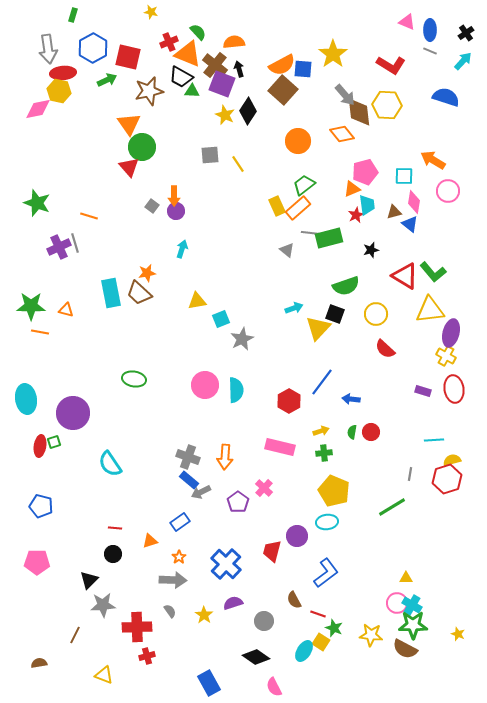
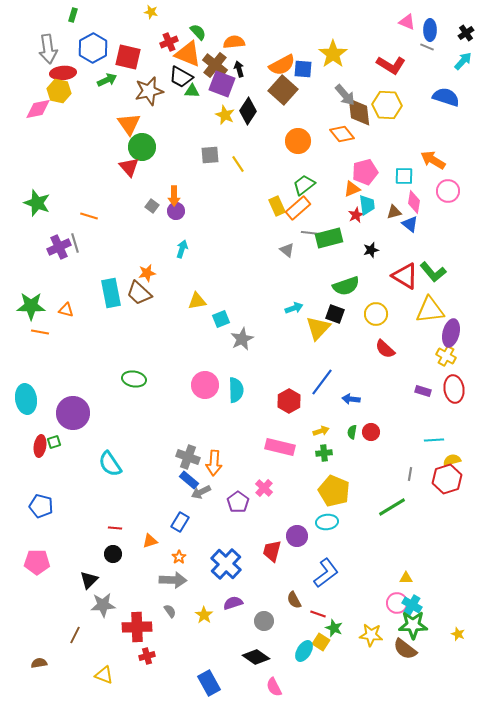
gray line at (430, 51): moved 3 px left, 4 px up
orange arrow at (225, 457): moved 11 px left, 6 px down
blue rectangle at (180, 522): rotated 24 degrees counterclockwise
brown semicircle at (405, 649): rotated 10 degrees clockwise
